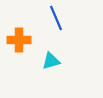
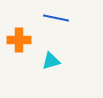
blue line: rotated 55 degrees counterclockwise
